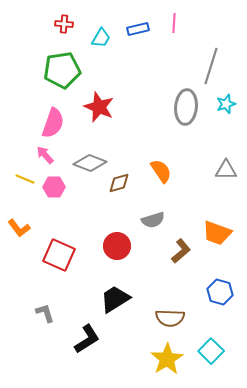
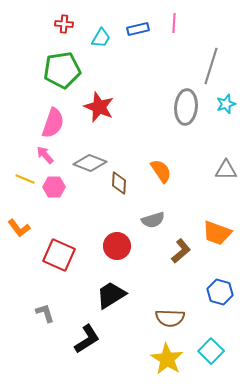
brown diamond: rotated 70 degrees counterclockwise
black trapezoid: moved 4 px left, 4 px up
yellow star: rotated 8 degrees counterclockwise
